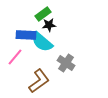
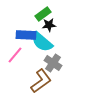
pink line: moved 2 px up
gray cross: moved 13 px left
brown L-shape: moved 2 px right
